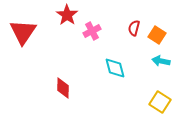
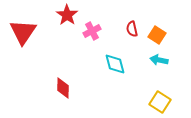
red semicircle: moved 2 px left, 1 px down; rotated 28 degrees counterclockwise
cyan arrow: moved 2 px left, 1 px up
cyan diamond: moved 4 px up
